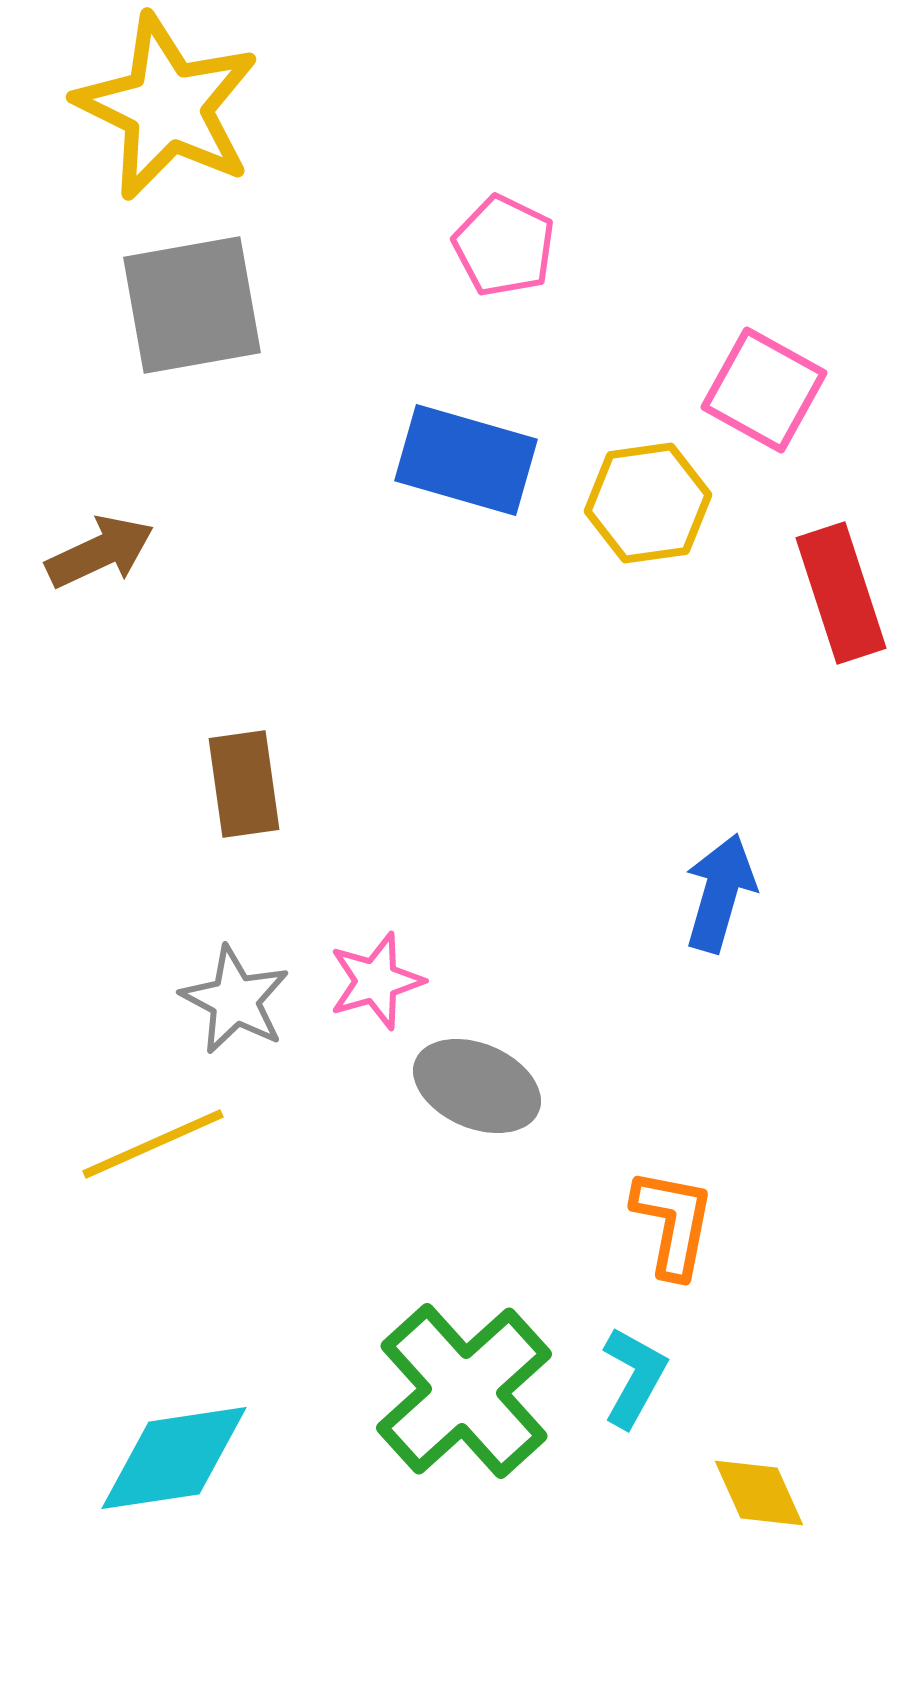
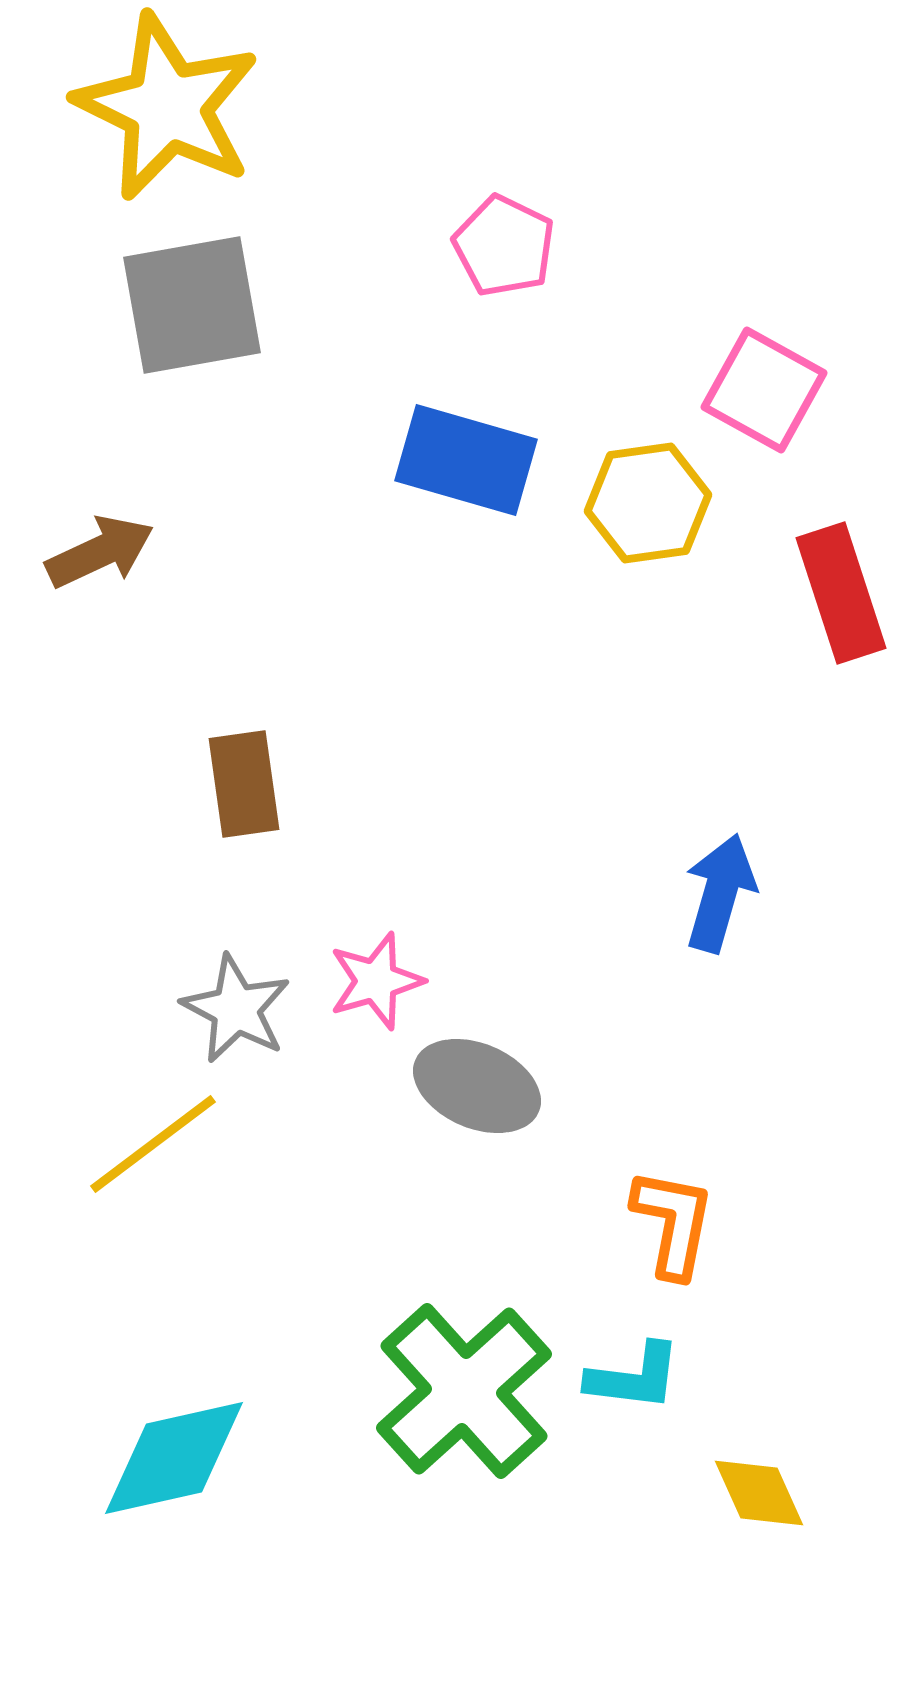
gray star: moved 1 px right, 9 px down
yellow line: rotated 13 degrees counterclockwise
cyan L-shape: rotated 68 degrees clockwise
cyan diamond: rotated 4 degrees counterclockwise
